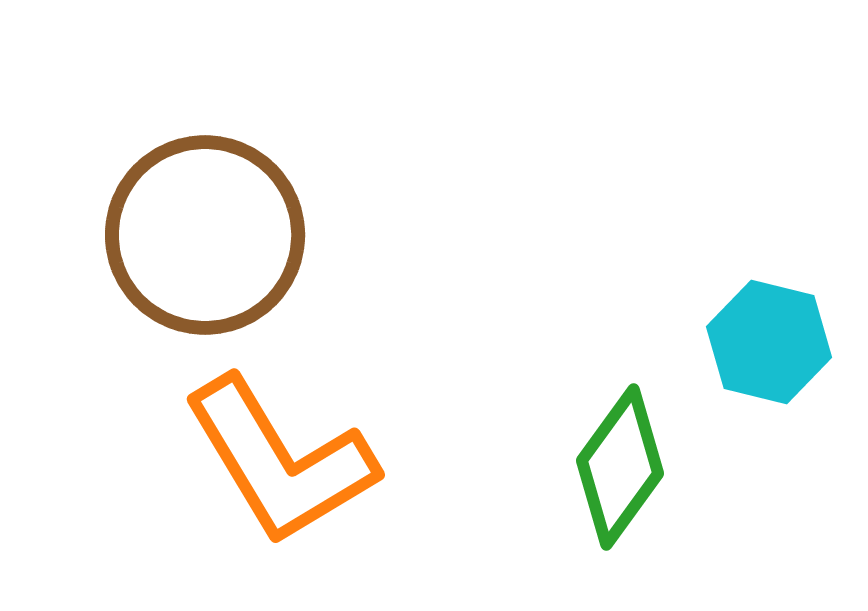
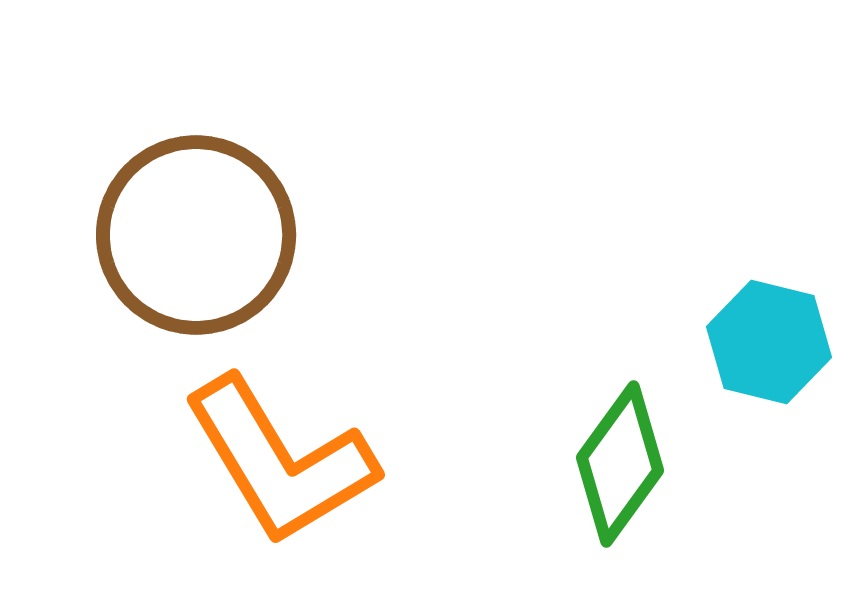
brown circle: moved 9 px left
green diamond: moved 3 px up
